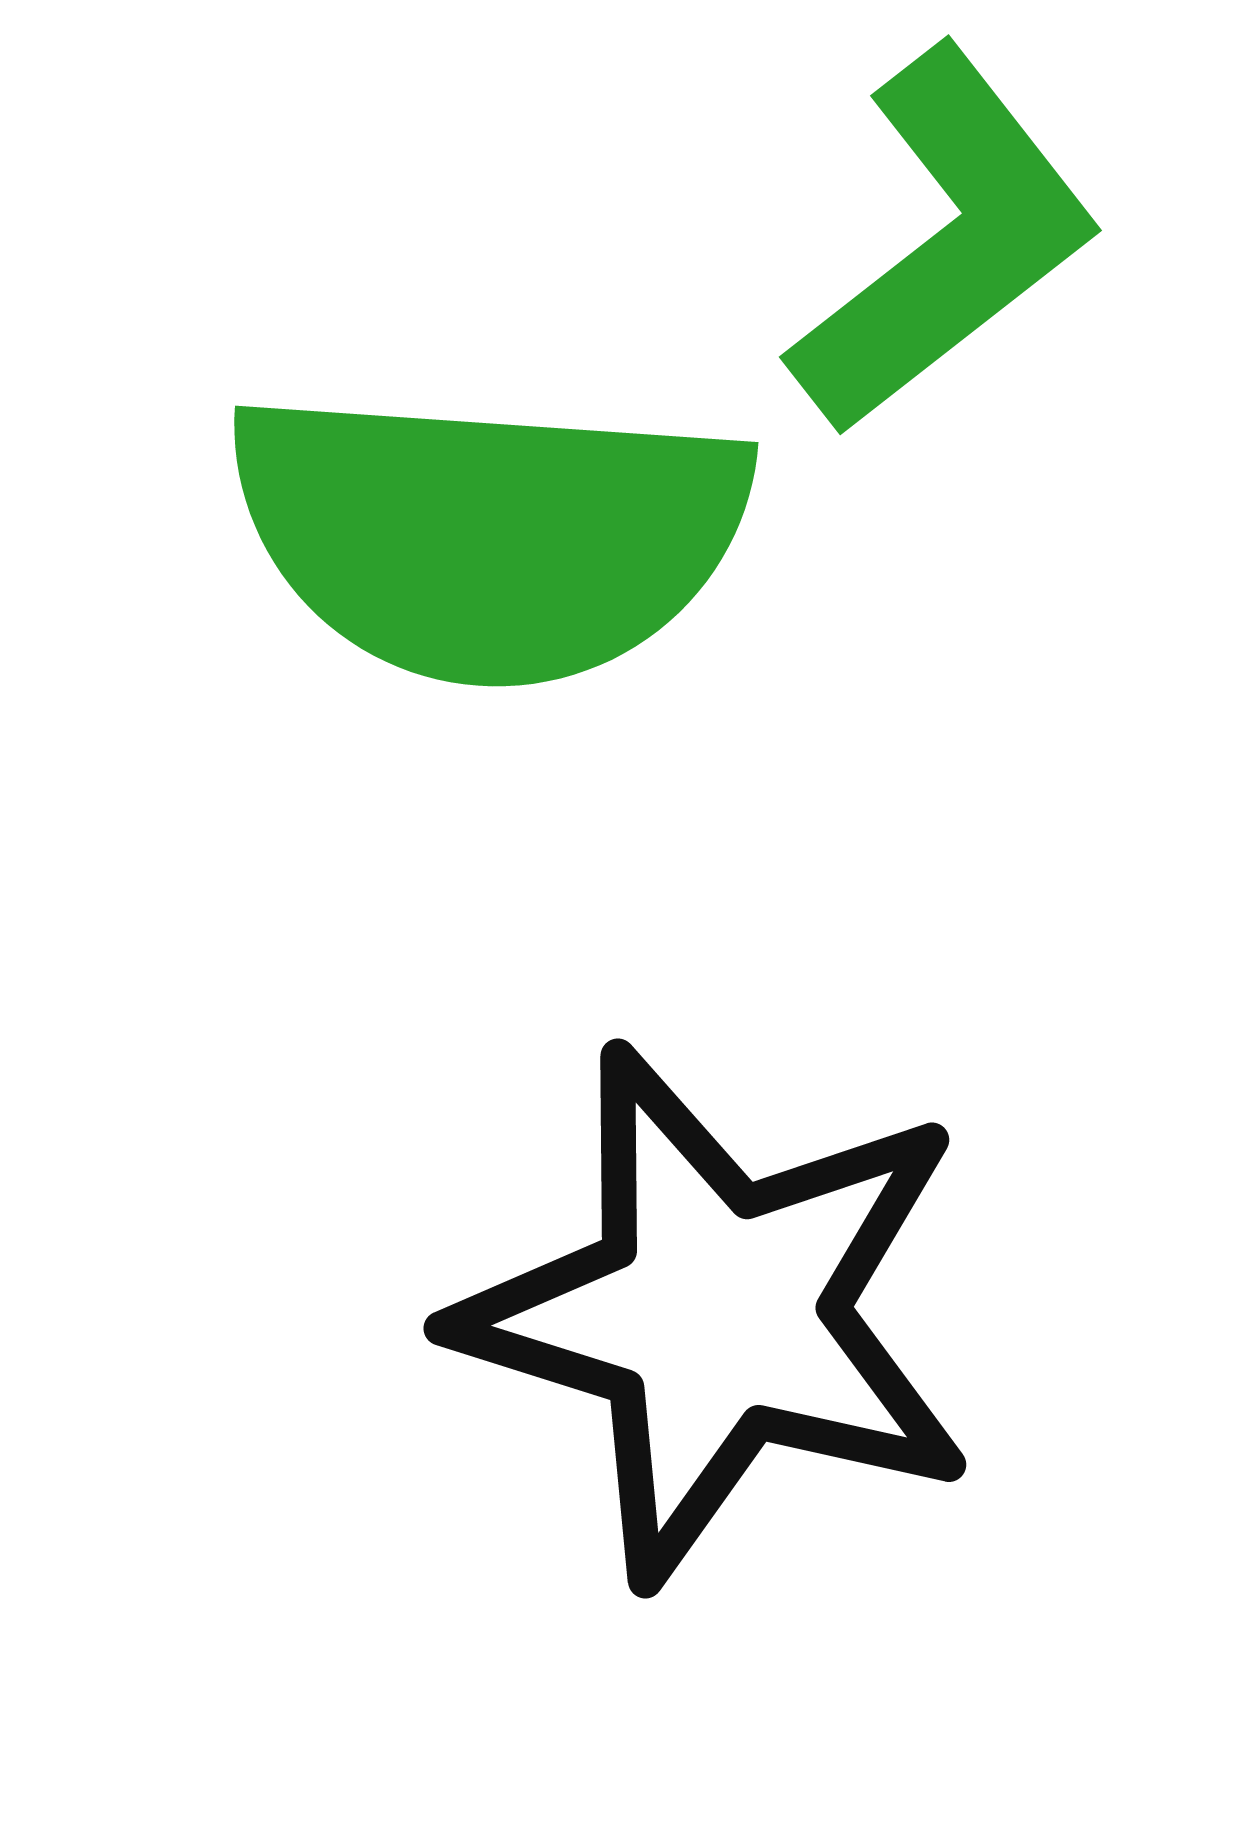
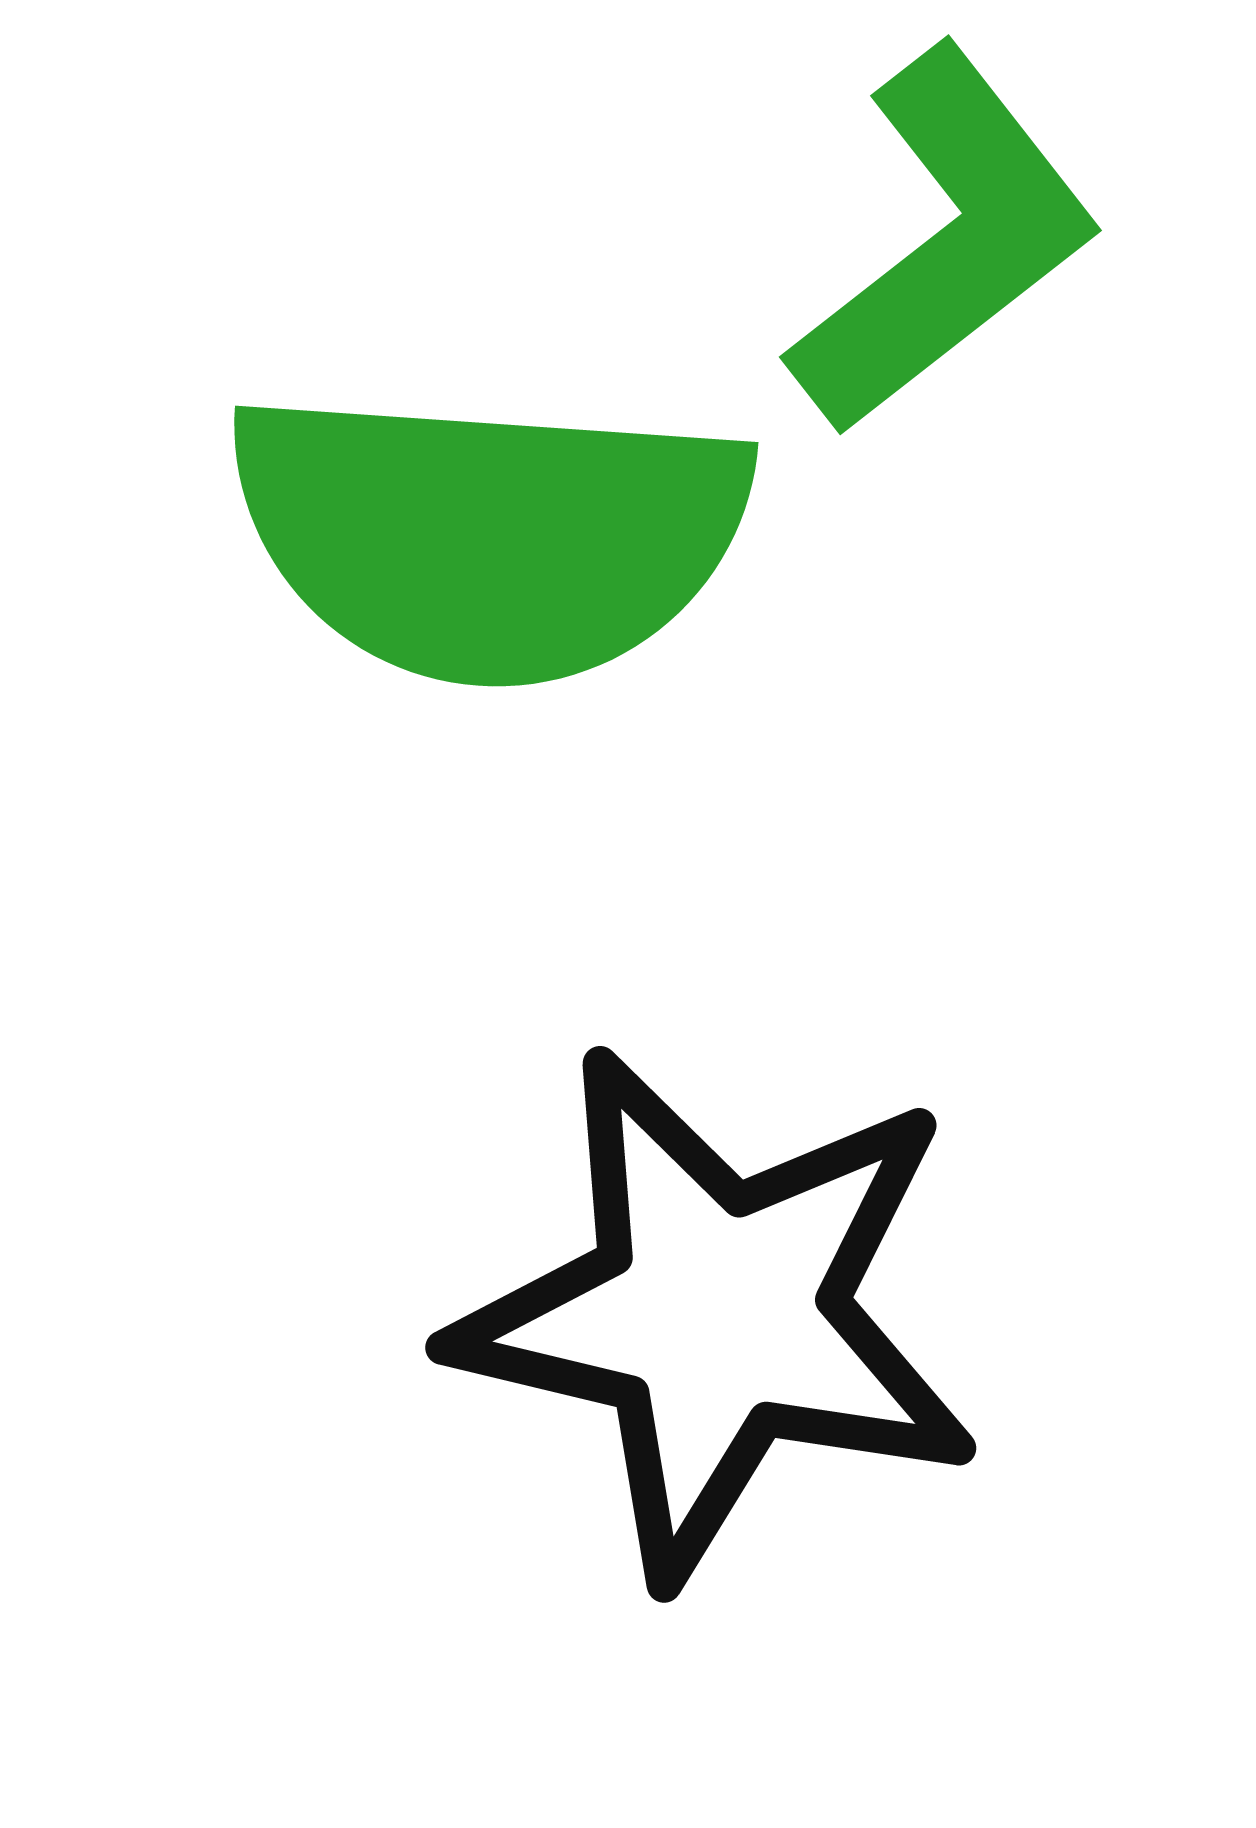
black star: rotated 4 degrees counterclockwise
